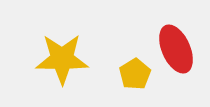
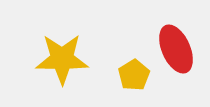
yellow pentagon: moved 1 px left, 1 px down
